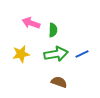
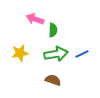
pink arrow: moved 4 px right, 4 px up
yellow star: moved 1 px left, 1 px up
brown semicircle: moved 6 px left, 2 px up
